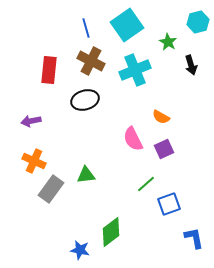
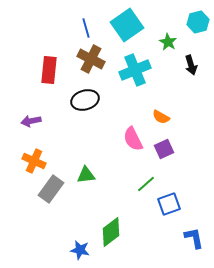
brown cross: moved 2 px up
